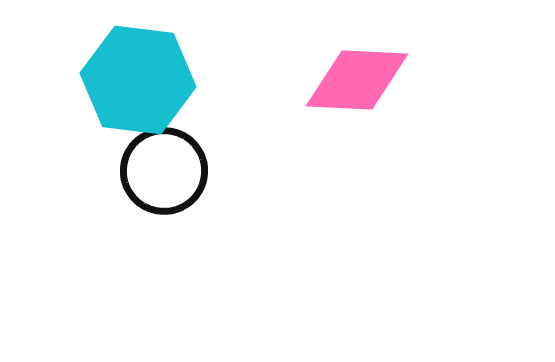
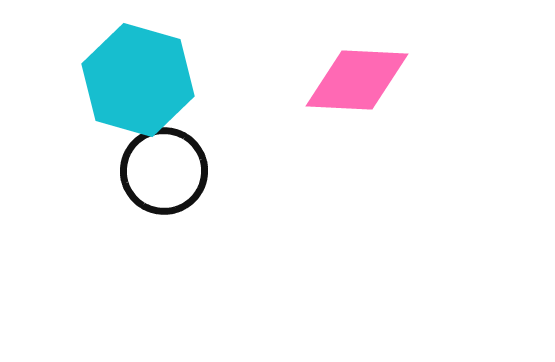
cyan hexagon: rotated 9 degrees clockwise
